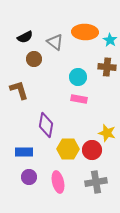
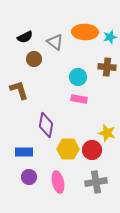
cyan star: moved 3 px up; rotated 24 degrees clockwise
